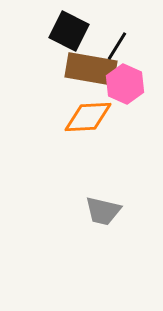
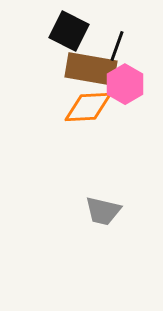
black line: rotated 12 degrees counterclockwise
pink hexagon: rotated 6 degrees clockwise
orange diamond: moved 10 px up
